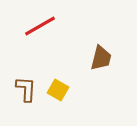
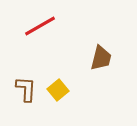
yellow square: rotated 20 degrees clockwise
